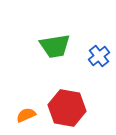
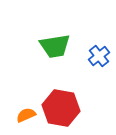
red hexagon: moved 6 px left
